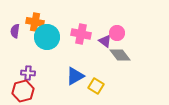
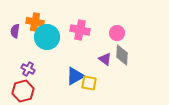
pink cross: moved 1 px left, 4 px up
purple triangle: moved 18 px down
gray diamond: moved 2 px right; rotated 40 degrees clockwise
purple cross: moved 4 px up; rotated 24 degrees clockwise
yellow square: moved 7 px left, 3 px up; rotated 21 degrees counterclockwise
